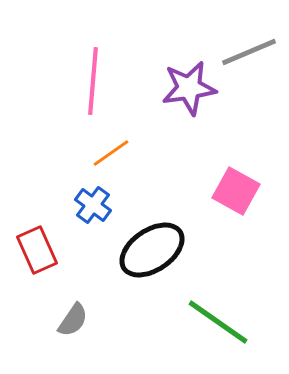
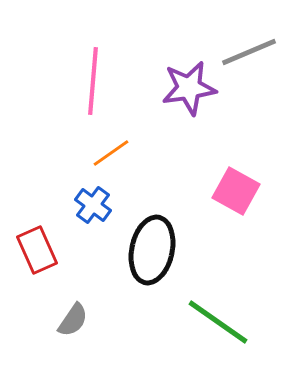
black ellipse: rotated 44 degrees counterclockwise
